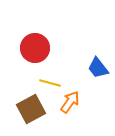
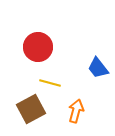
red circle: moved 3 px right, 1 px up
orange arrow: moved 6 px right, 9 px down; rotated 20 degrees counterclockwise
